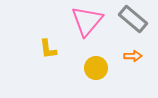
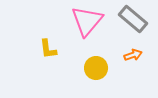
orange arrow: moved 1 px up; rotated 18 degrees counterclockwise
